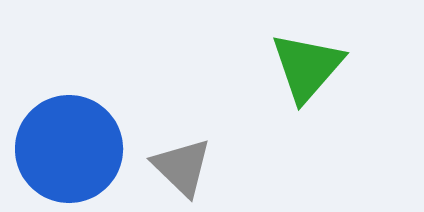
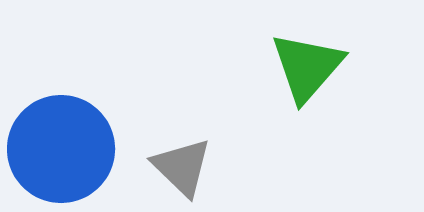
blue circle: moved 8 px left
